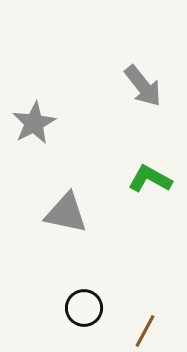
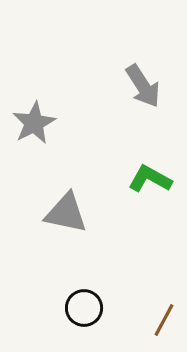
gray arrow: rotated 6 degrees clockwise
brown line: moved 19 px right, 11 px up
